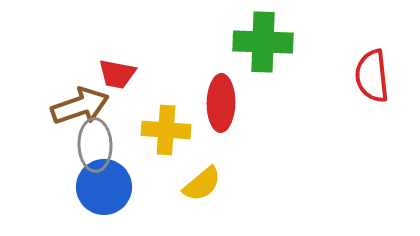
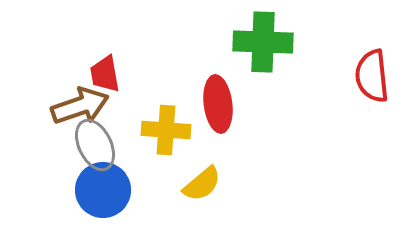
red trapezoid: moved 12 px left; rotated 69 degrees clockwise
red ellipse: moved 3 px left, 1 px down; rotated 8 degrees counterclockwise
gray ellipse: rotated 24 degrees counterclockwise
blue circle: moved 1 px left, 3 px down
